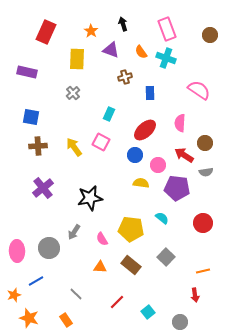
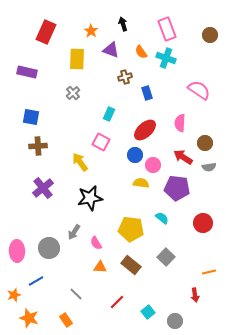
blue rectangle at (150, 93): moved 3 px left; rotated 16 degrees counterclockwise
yellow arrow at (74, 147): moved 6 px right, 15 px down
red arrow at (184, 155): moved 1 px left, 2 px down
pink circle at (158, 165): moved 5 px left
gray semicircle at (206, 172): moved 3 px right, 5 px up
pink semicircle at (102, 239): moved 6 px left, 4 px down
orange line at (203, 271): moved 6 px right, 1 px down
gray circle at (180, 322): moved 5 px left, 1 px up
